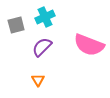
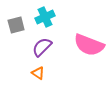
orange triangle: moved 7 px up; rotated 24 degrees counterclockwise
